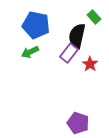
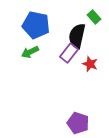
red star: rotated 14 degrees counterclockwise
